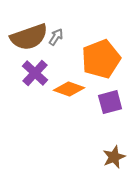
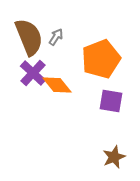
brown semicircle: rotated 93 degrees counterclockwise
purple cross: moved 2 px left
orange diamond: moved 12 px left, 4 px up; rotated 32 degrees clockwise
purple square: moved 1 px right, 1 px up; rotated 25 degrees clockwise
